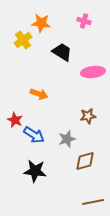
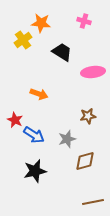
black star: rotated 20 degrees counterclockwise
